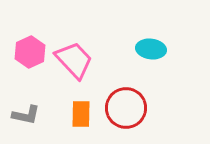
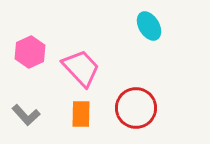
cyan ellipse: moved 2 px left, 23 px up; rotated 52 degrees clockwise
pink trapezoid: moved 7 px right, 8 px down
red circle: moved 10 px right
gray L-shape: rotated 36 degrees clockwise
